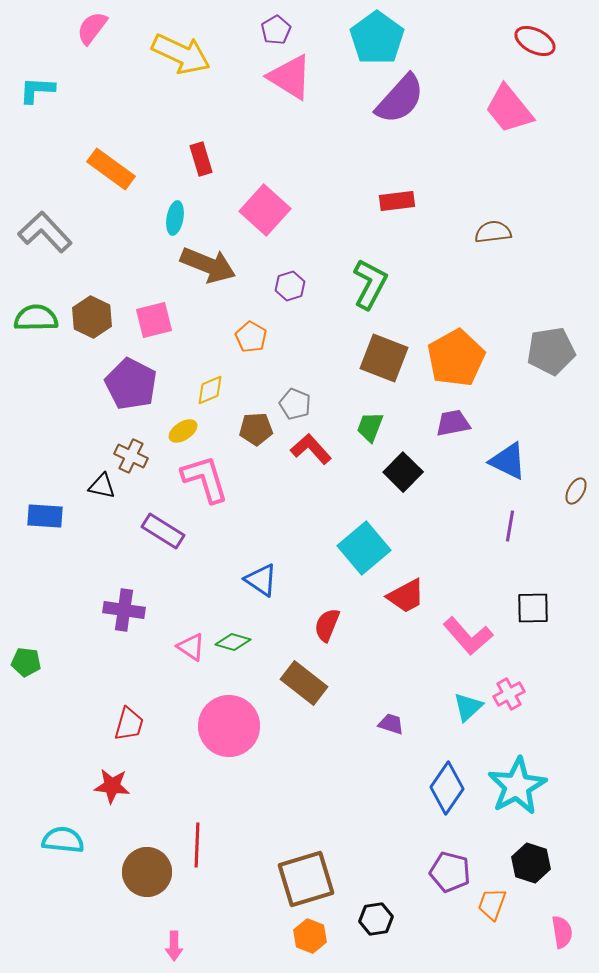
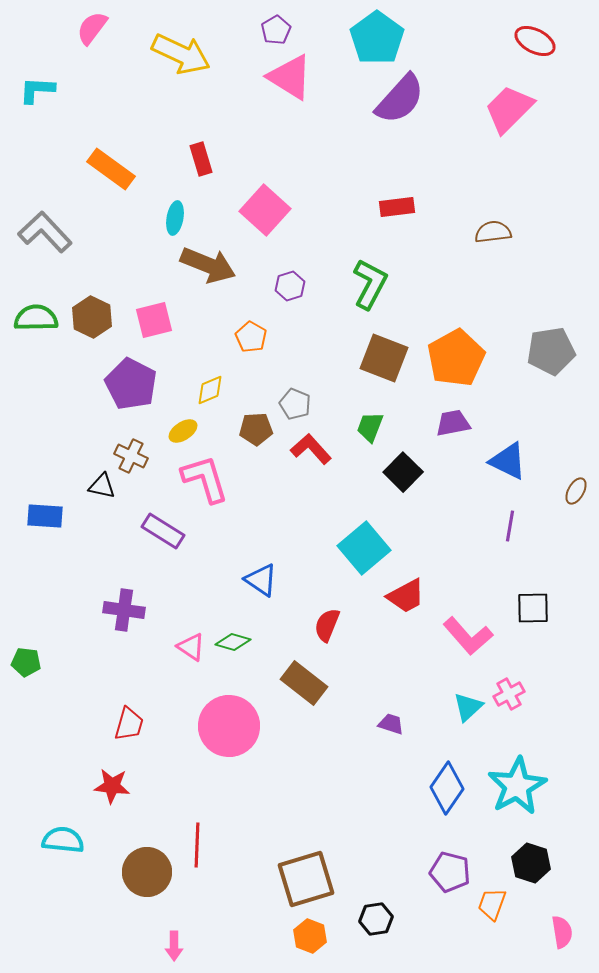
pink trapezoid at (509, 109): rotated 84 degrees clockwise
red rectangle at (397, 201): moved 6 px down
